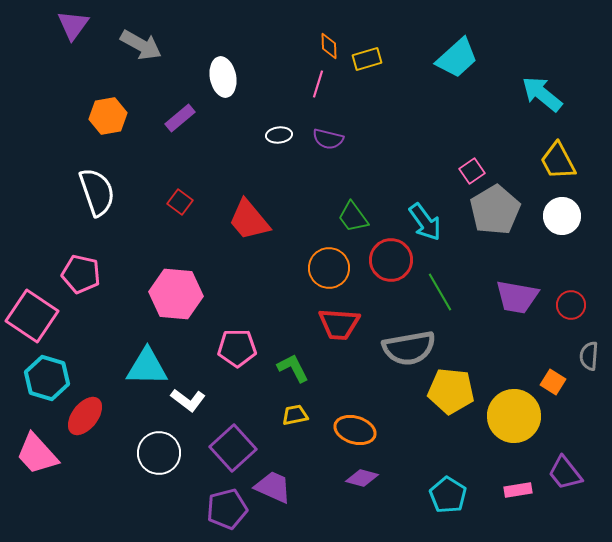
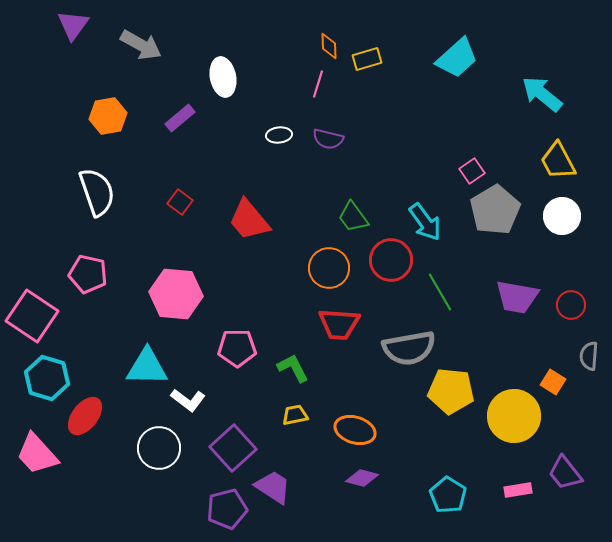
pink pentagon at (81, 274): moved 7 px right
white circle at (159, 453): moved 5 px up
purple trapezoid at (273, 487): rotated 9 degrees clockwise
